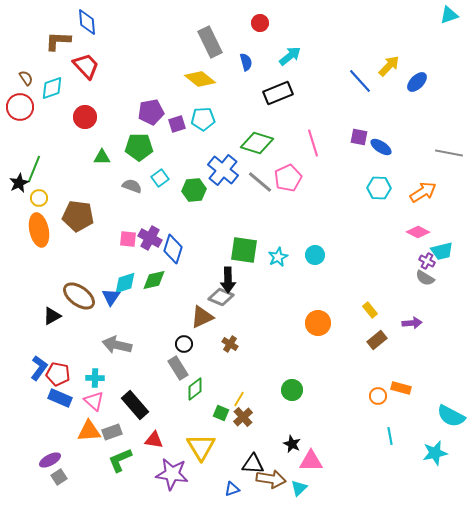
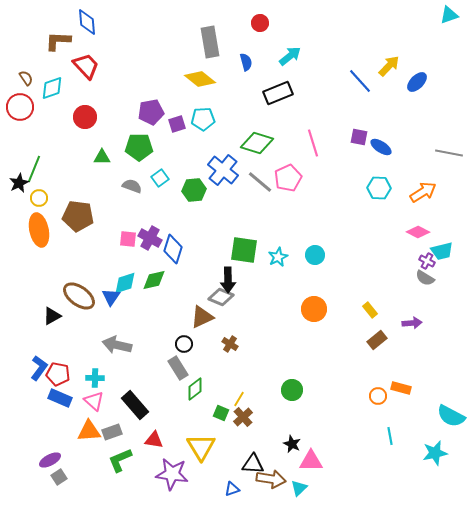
gray rectangle at (210, 42): rotated 16 degrees clockwise
orange circle at (318, 323): moved 4 px left, 14 px up
